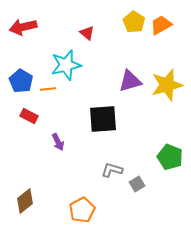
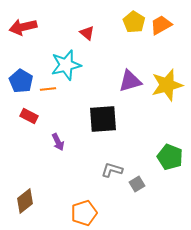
orange pentagon: moved 2 px right, 3 px down; rotated 10 degrees clockwise
